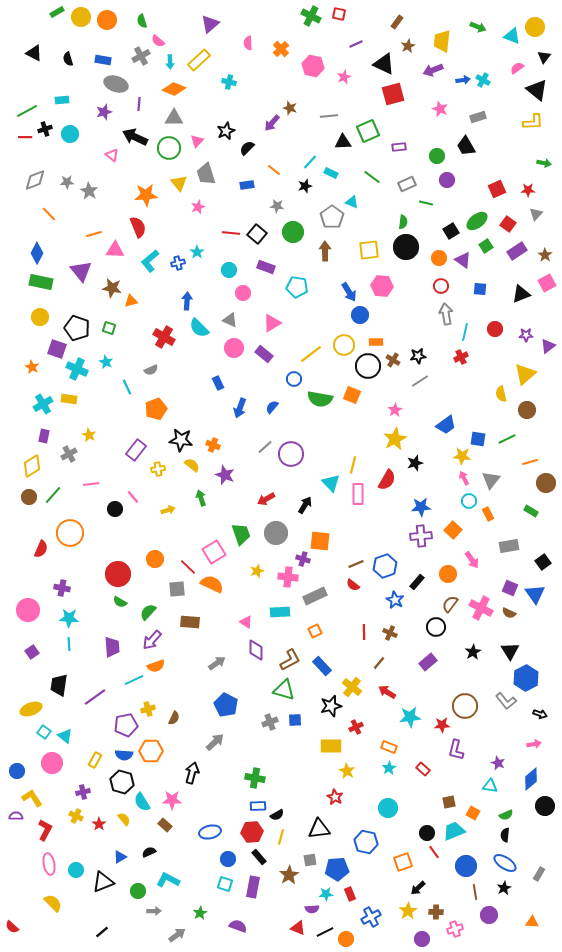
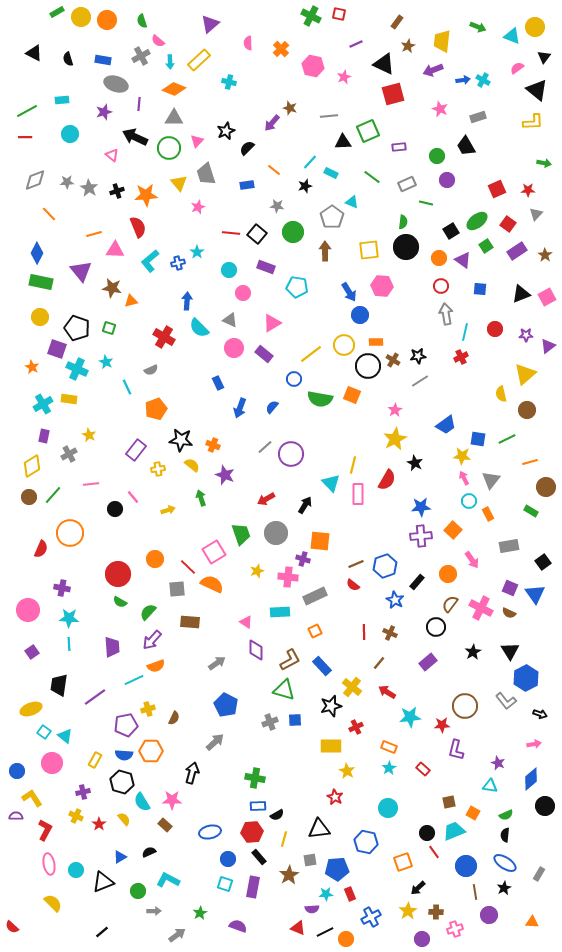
black cross at (45, 129): moved 72 px right, 62 px down
gray star at (89, 191): moved 3 px up
pink square at (547, 283): moved 14 px down
black star at (415, 463): rotated 28 degrees counterclockwise
brown circle at (546, 483): moved 4 px down
yellow line at (281, 837): moved 3 px right, 2 px down
